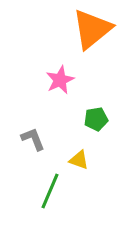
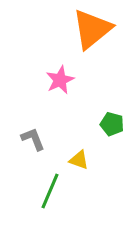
green pentagon: moved 16 px right, 5 px down; rotated 25 degrees clockwise
